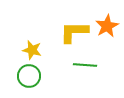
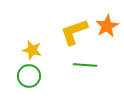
yellow L-shape: rotated 20 degrees counterclockwise
